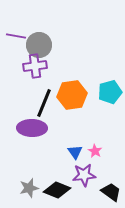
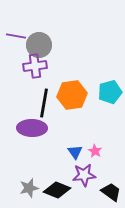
black line: rotated 12 degrees counterclockwise
